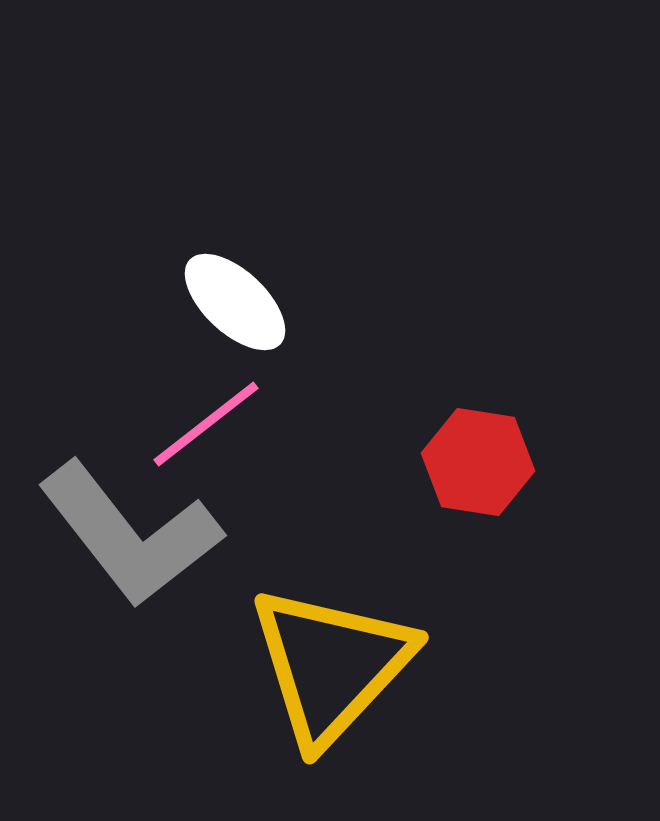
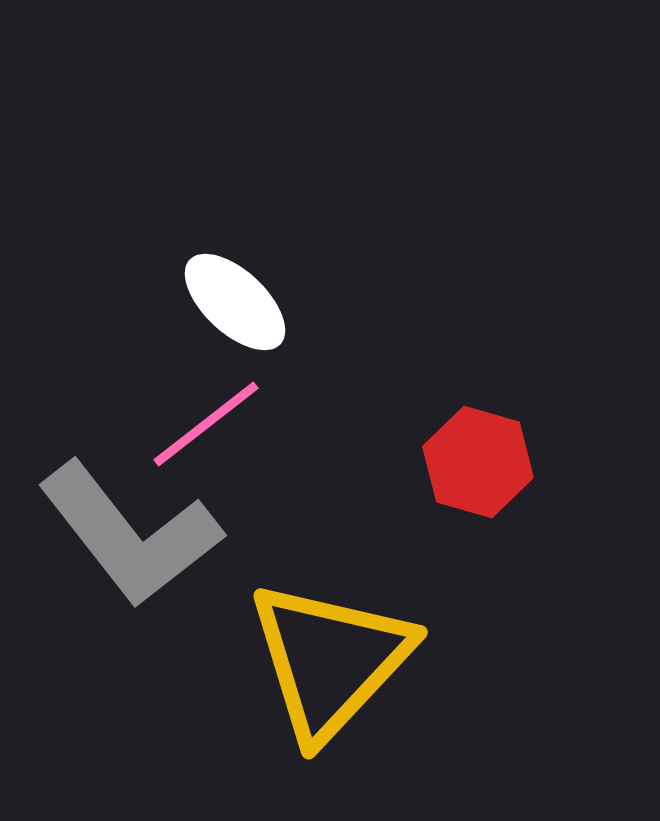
red hexagon: rotated 7 degrees clockwise
yellow triangle: moved 1 px left, 5 px up
